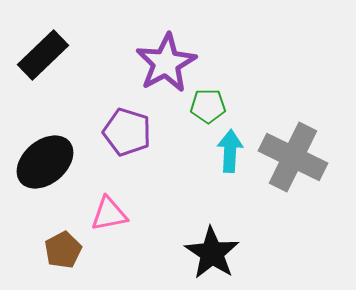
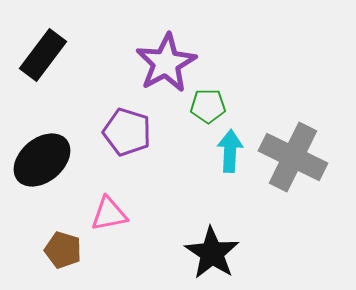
black rectangle: rotated 9 degrees counterclockwise
black ellipse: moved 3 px left, 2 px up
brown pentagon: rotated 27 degrees counterclockwise
